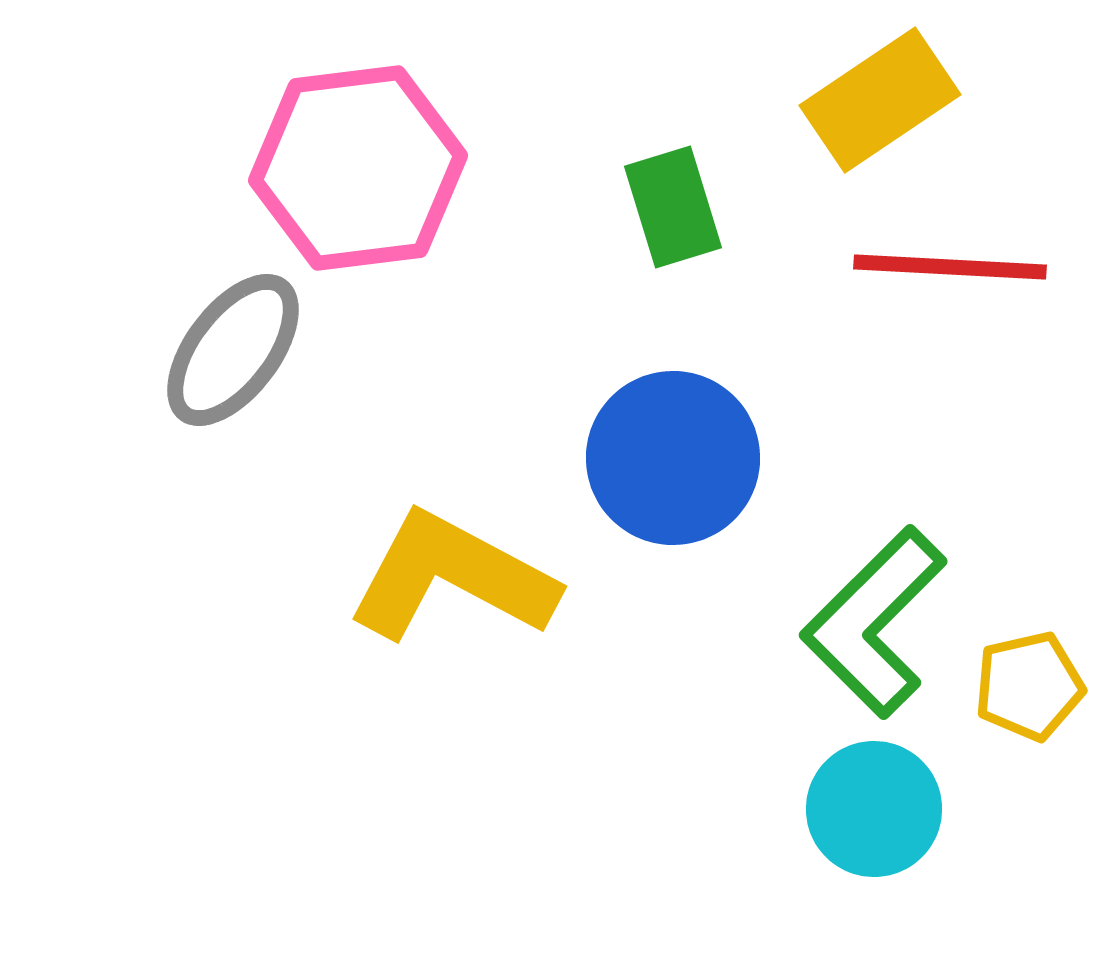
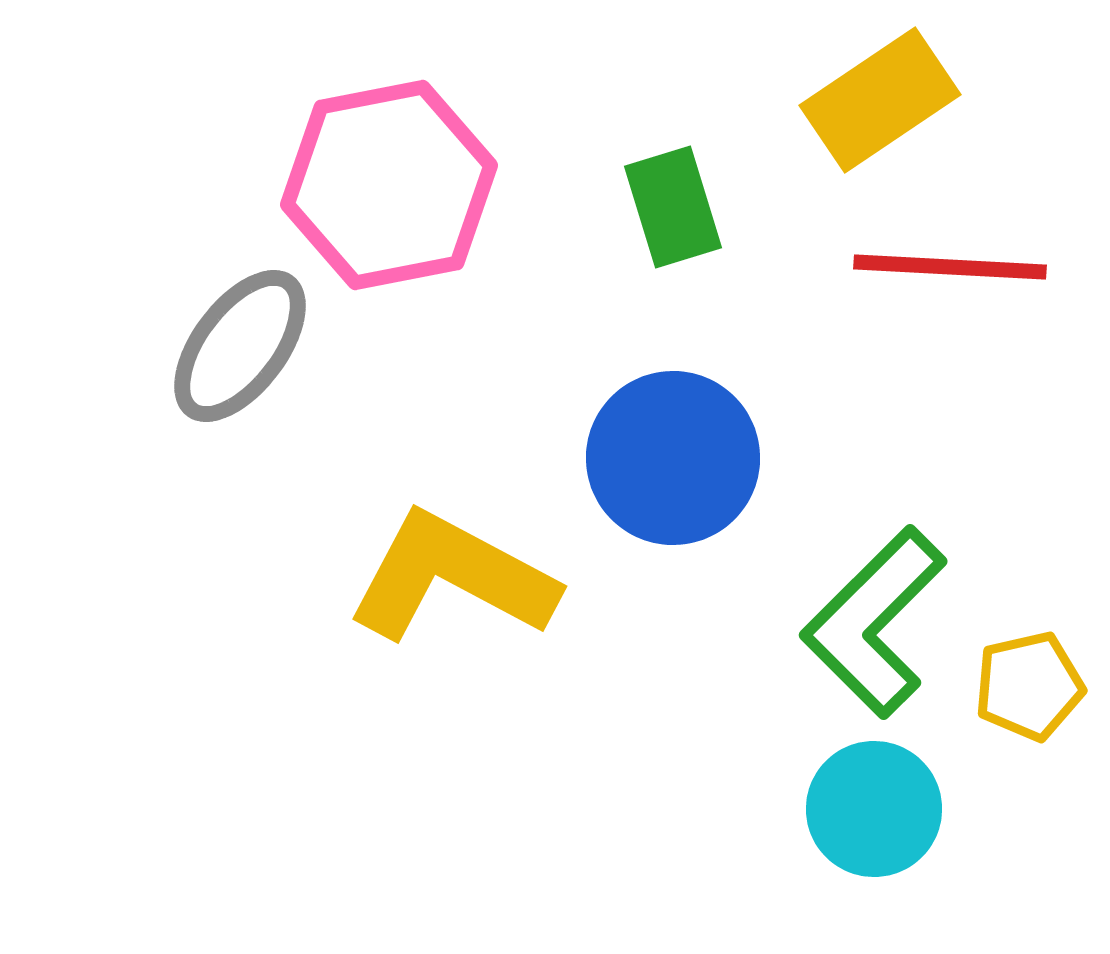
pink hexagon: moved 31 px right, 17 px down; rotated 4 degrees counterclockwise
gray ellipse: moved 7 px right, 4 px up
